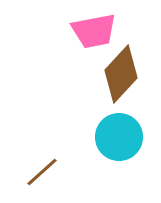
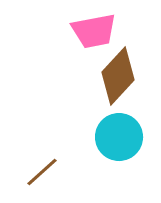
brown diamond: moved 3 px left, 2 px down
